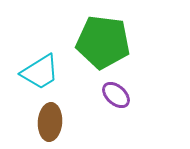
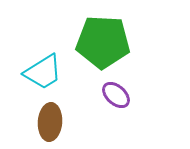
green pentagon: rotated 4 degrees counterclockwise
cyan trapezoid: moved 3 px right
